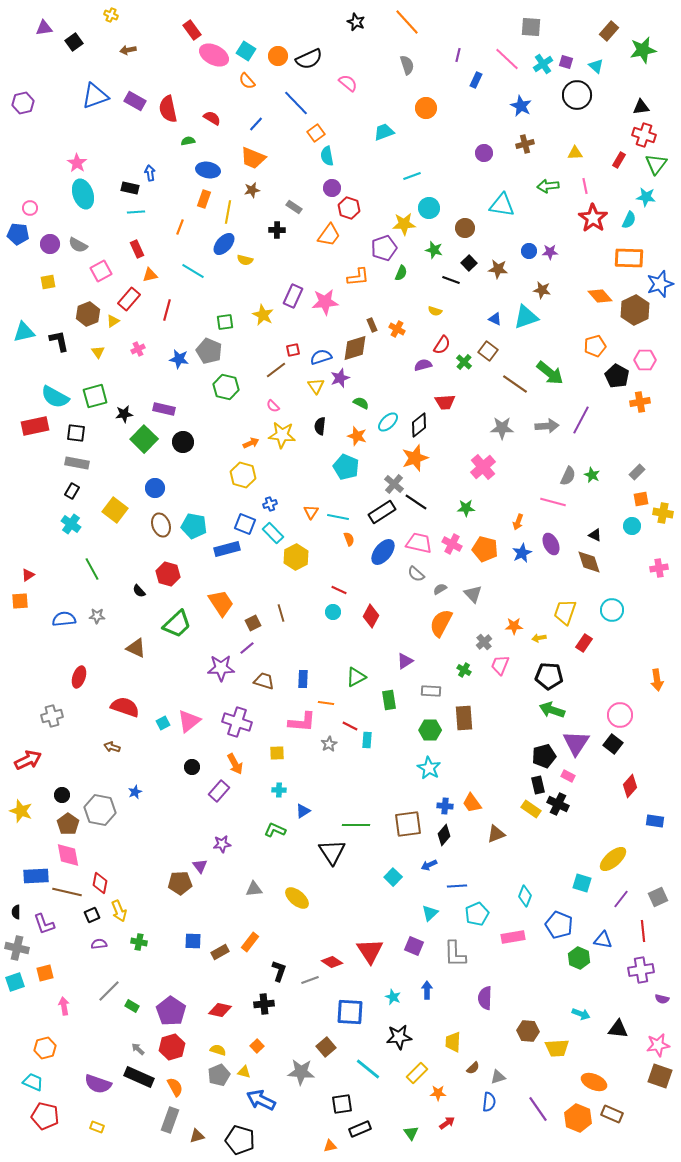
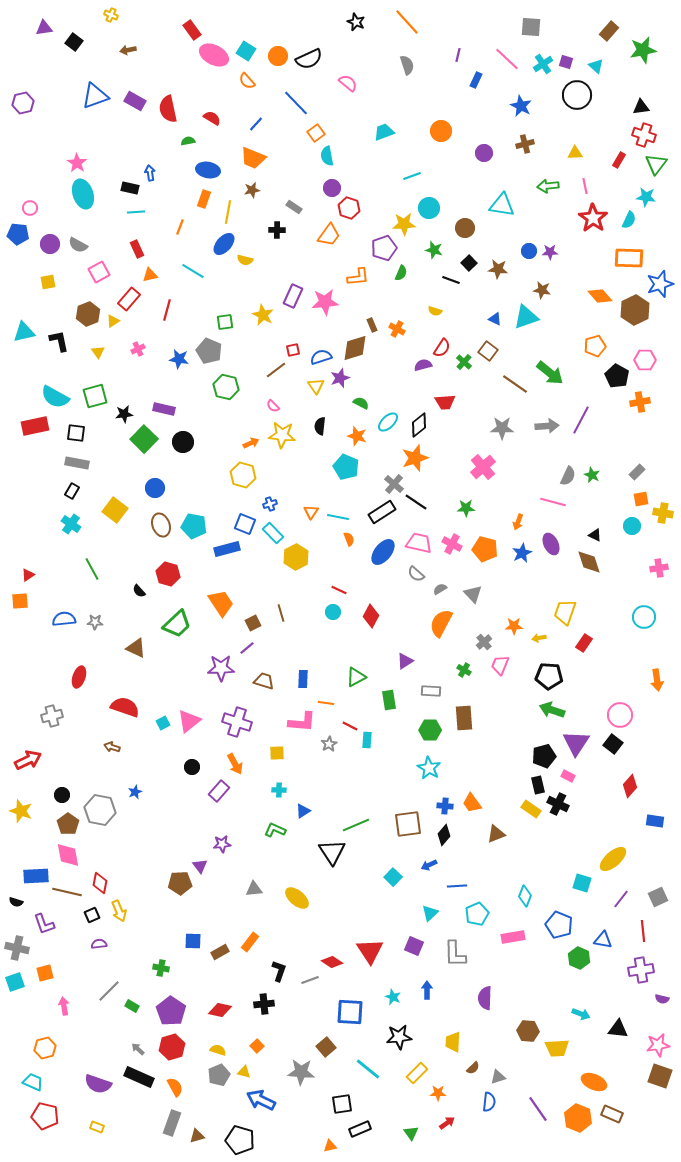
black square at (74, 42): rotated 18 degrees counterclockwise
orange circle at (426, 108): moved 15 px right, 23 px down
pink square at (101, 271): moved 2 px left, 1 px down
red semicircle at (442, 345): moved 3 px down
cyan circle at (612, 610): moved 32 px right, 7 px down
gray star at (97, 616): moved 2 px left, 6 px down
green line at (356, 825): rotated 24 degrees counterclockwise
black semicircle at (16, 912): moved 10 px up; rotated 72 degrees counterclockwise
green cross at (139, 942): moved 22 px right, 26 px down
gray rectangle at (170, 1120): moved 2 px right, 3 px down
